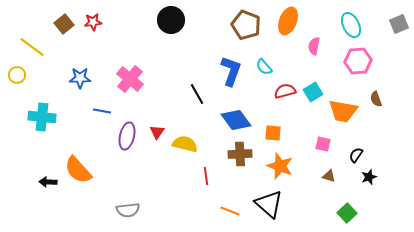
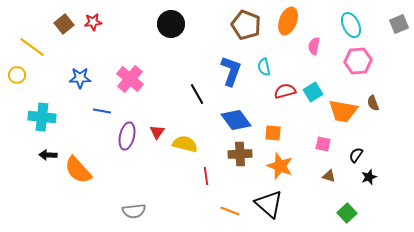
black circle: moved 4 px down
cyan semicircle: rotated 30 degrees clockwise
brown semicircle: moved 3 px left, 4 px down
black arrow: moved 27 px up
gray semicircle: moved 6 px right, 1 px down
